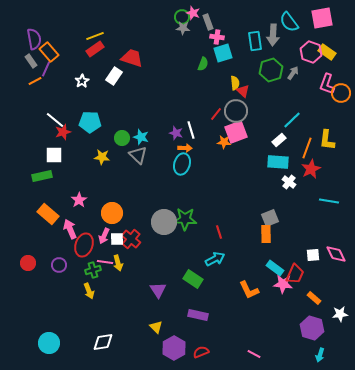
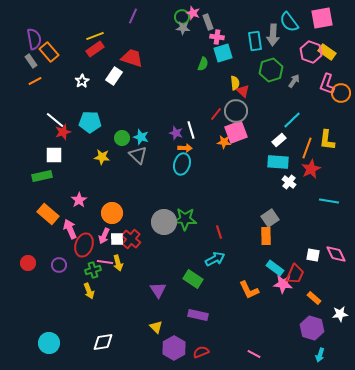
purple line at (46, 69): moved 87 px right, 53 px up
gray arrow at (293, 73): moved 1 px right, 8 px down
gray square at (270, 218): rotated 12 degrees counterclockwise
orange rectangle at (266, 234): moved 2 px down
white square at (313, 255): rotated 16 degrees clockwise
